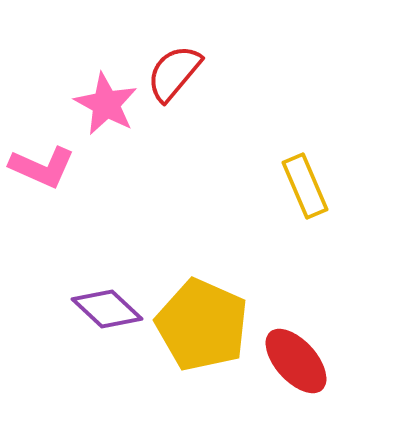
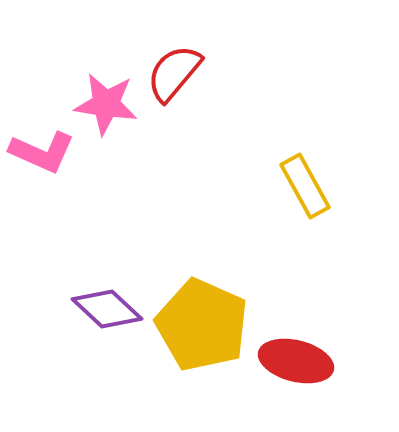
pink star: rotated 20 degrees counterclockwise
pink L-shape: moved 15 px up
yellow rectangle: rotated 6 degrees counterclockwise
red ellipse: rotated 34 degrees counterclockwise
